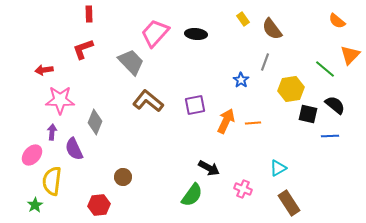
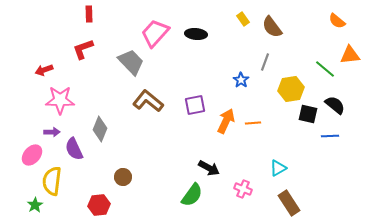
brown semicircle: moved 2 px up
orange triangle: rotated 40 degrees clockwise
red arrow: rotated 12 degrees counterclockwise
gray diamond: moved 5 px right, 7 px down
purple arrow: rotated 84 degrees clockwise
